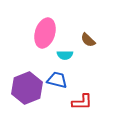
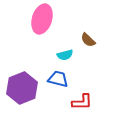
pink ellipse: moved 3 px left, 14 px up
cyan semicircle: rotated 14 degrees counterclockwise
blue trapezoid: moved 1 px right, 1 px up
purple hexagon: moved 5 px left
